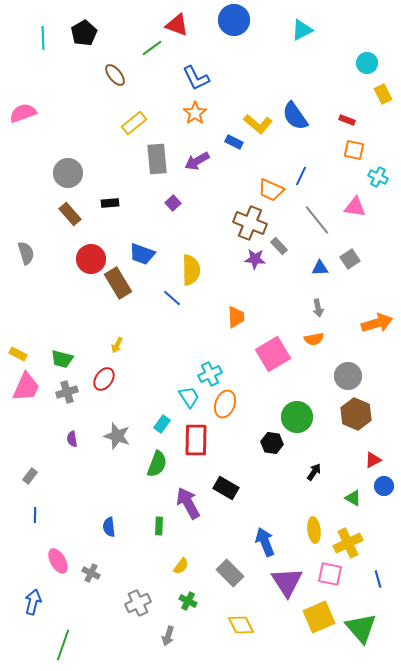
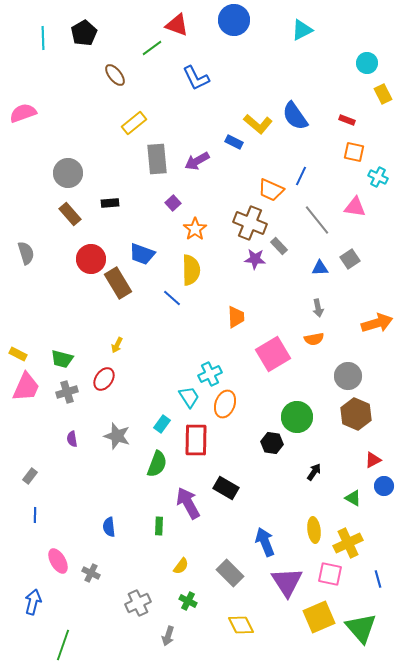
orange star at (195, 113): moved 116 px down
orange square at (354, 150): moved 2 px down
